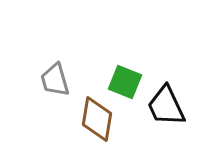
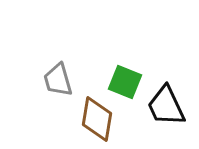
gray trapezoid: moved 3 px right
